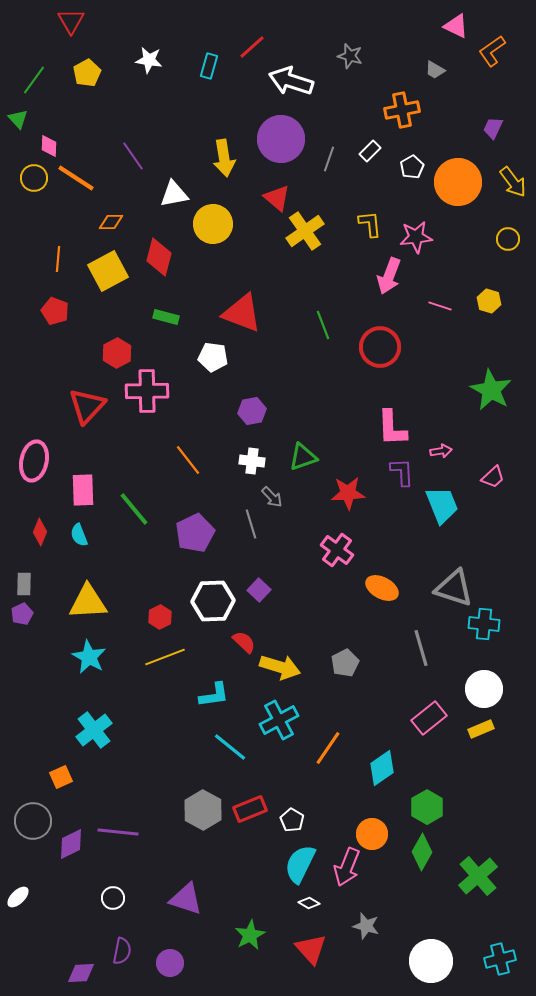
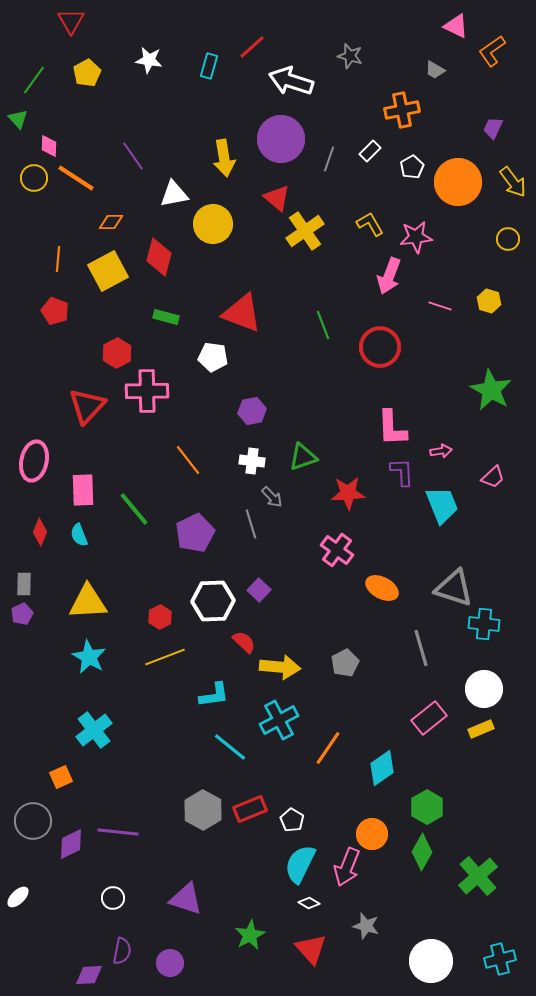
yellow L-shape at (370, 224): rotated 24 degrees counterclockwise
yellow arrow at (280, 667): rotated 12 degrees counterclockwise
purple diamond at (81, 973): moved 8 px right, 2 px down
